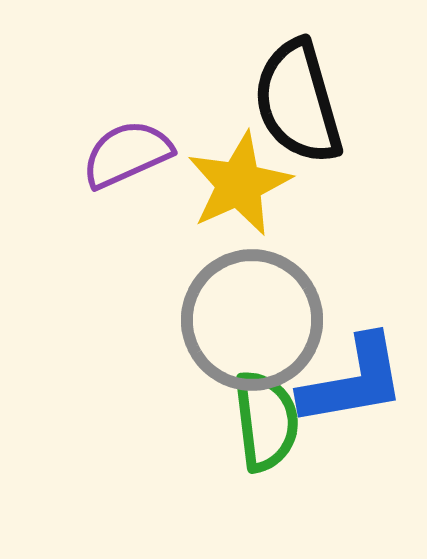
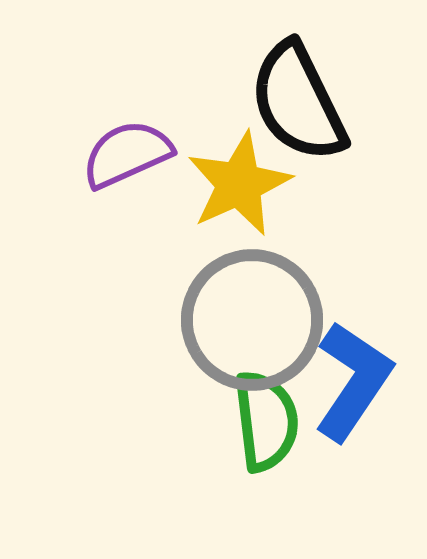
black semicircle: rotated 10 degrees counterclockwise
blue L-shape: rotated 46 degrees counterclockwise
